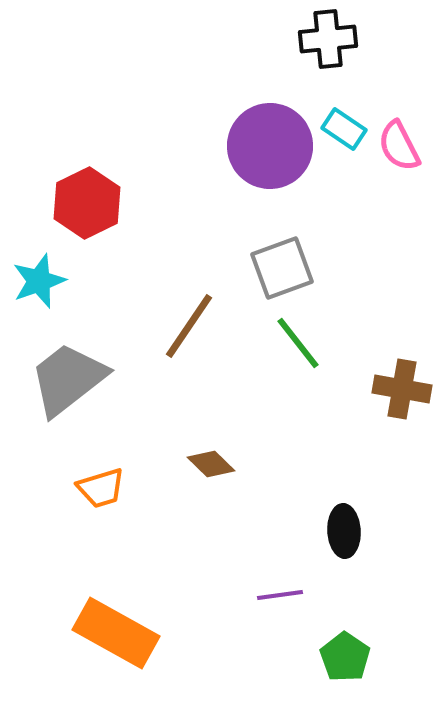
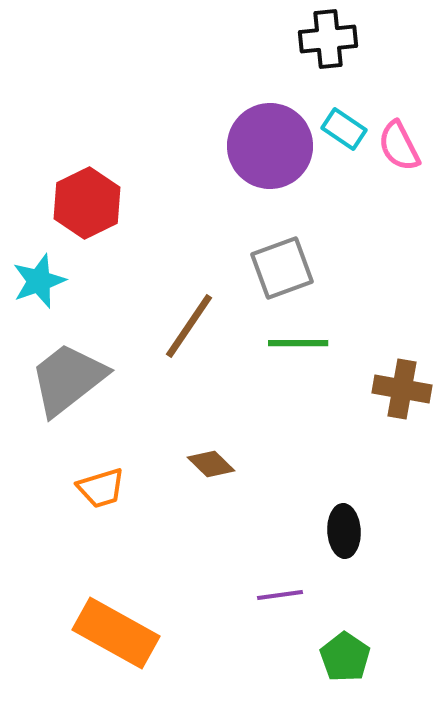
green line: rotated 52 degrees counterclockwise
